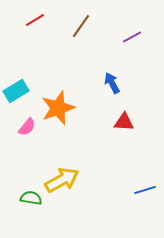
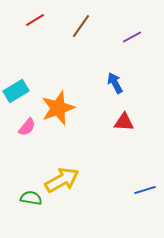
blue arrow: moved 3 px right
